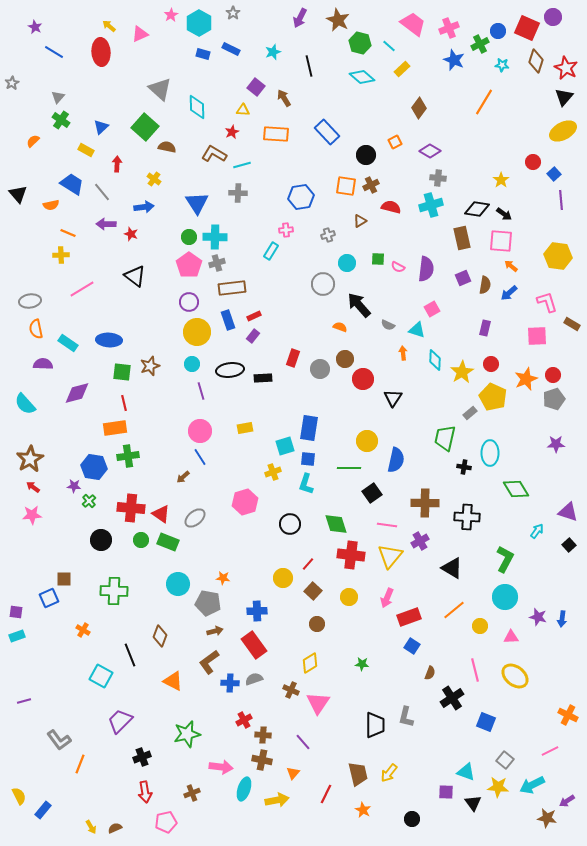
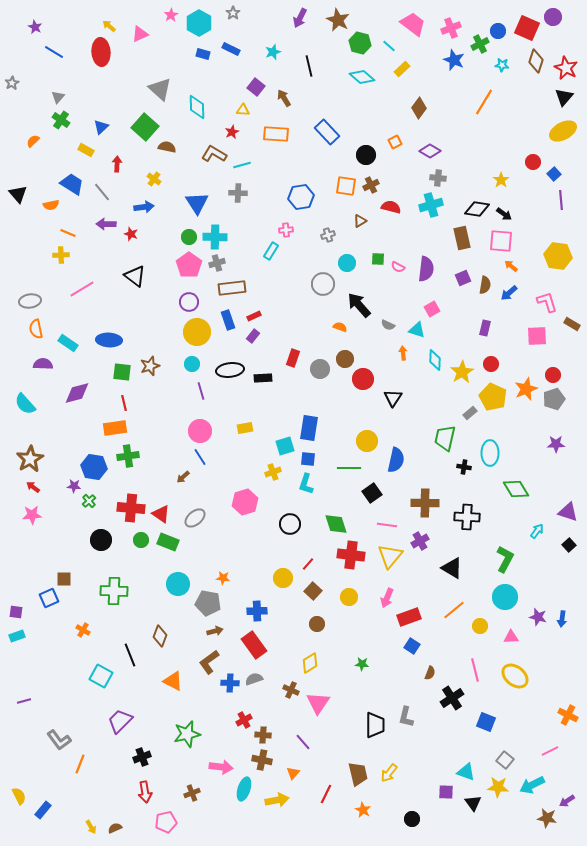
pink cross at (449, 28): moved 2 px right
orange star at (526, 379): moved 10 px down
